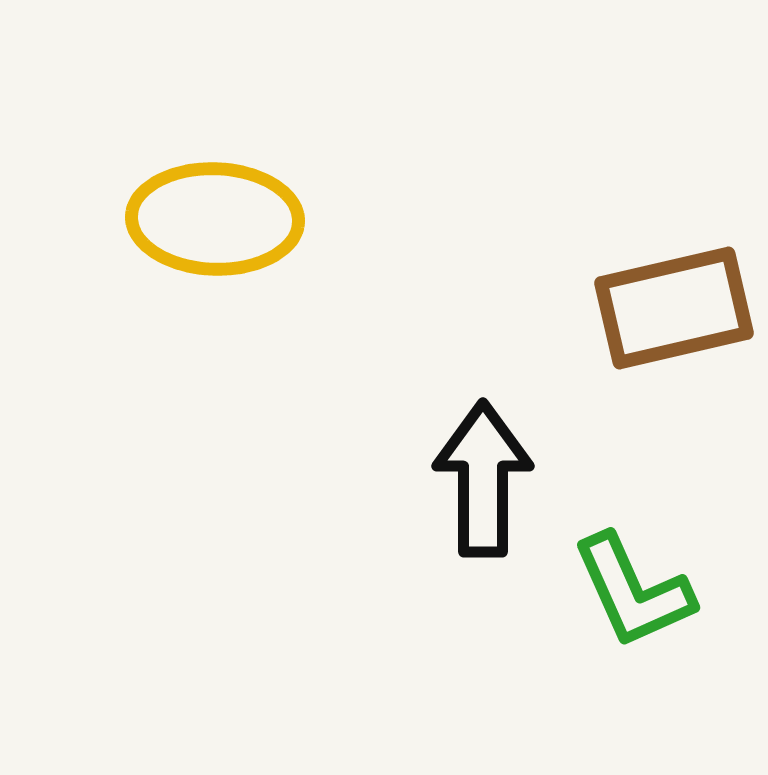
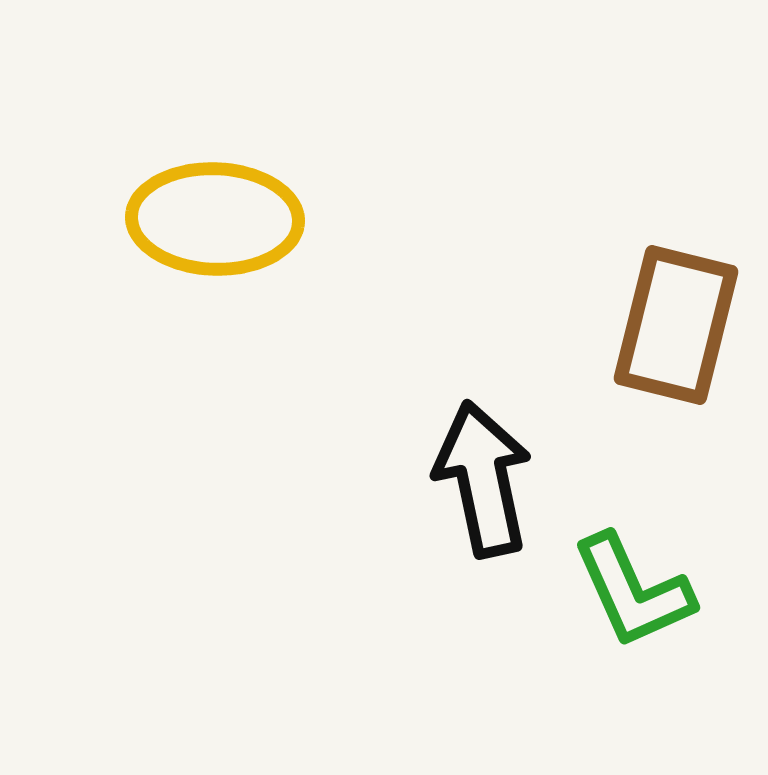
brown rectangle: moved 2 px right, 17 px down; rotated 63 degrees counterclockwise
black arrow: rotated 12 degrees counterclockwise
